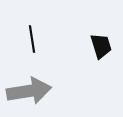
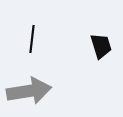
black line: rotated 16 degrees clockwise
